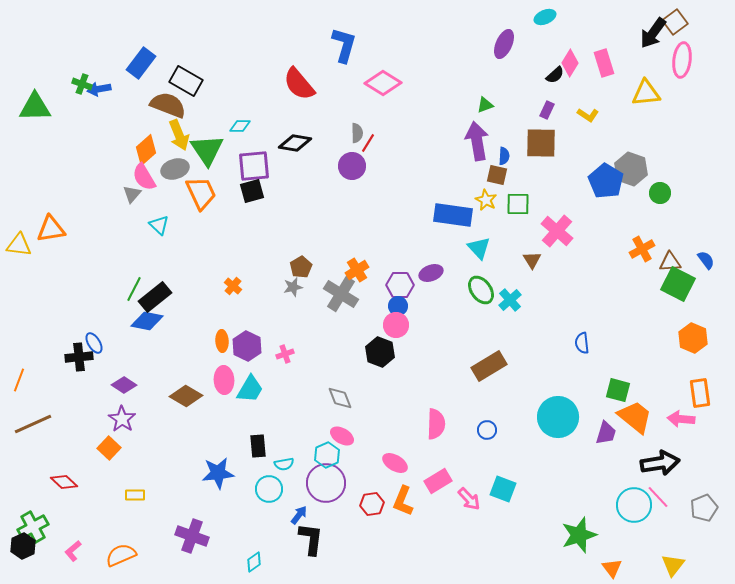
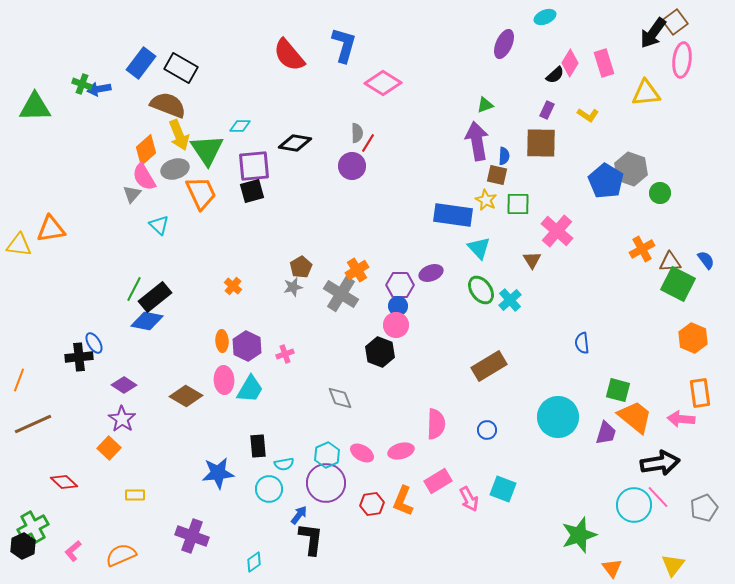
black rectangle at (186, 81): moved 5 px left, 13 px up
red semicircle at (299, 84): moved 10 px left, 29 px up
pink ellipse at (342, 436): moved 20 px right, 17 px down
pink ellipse at (395, 463): moved 6 px right, 12 px up; rotated 45 degrees counterclockwise
pink arrow at (469, 499): rotated 15 degrees clockwise
